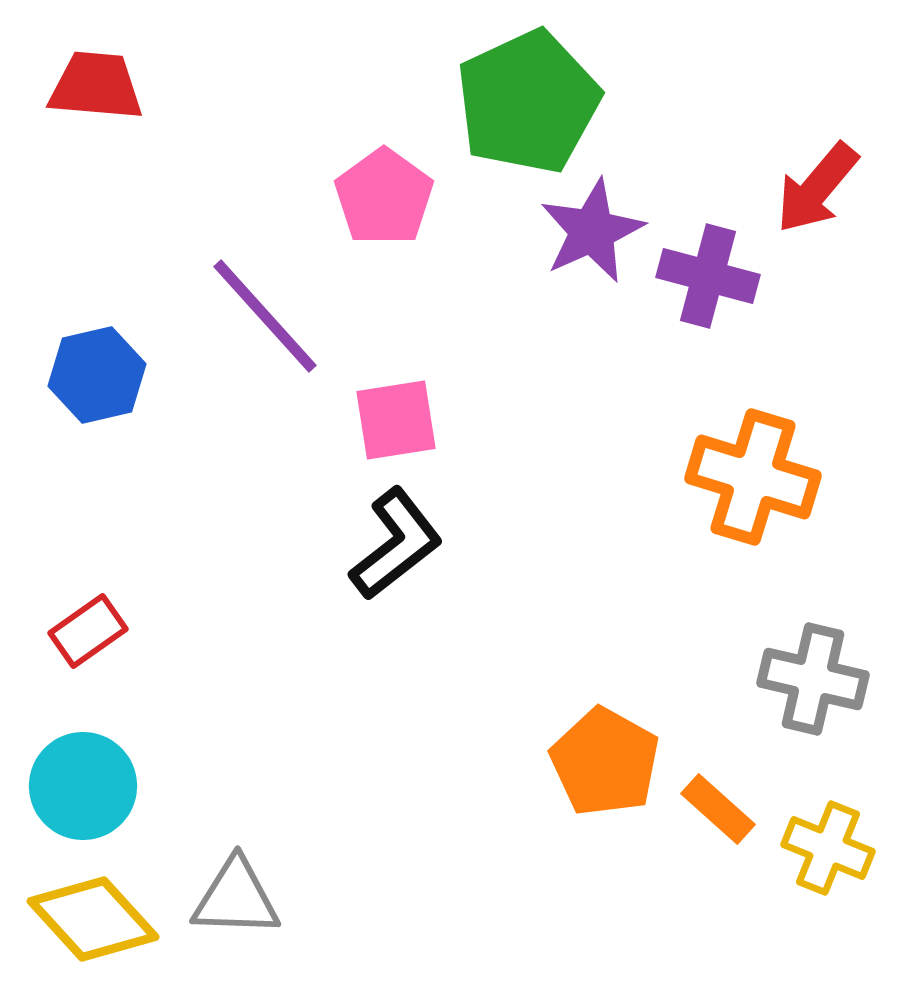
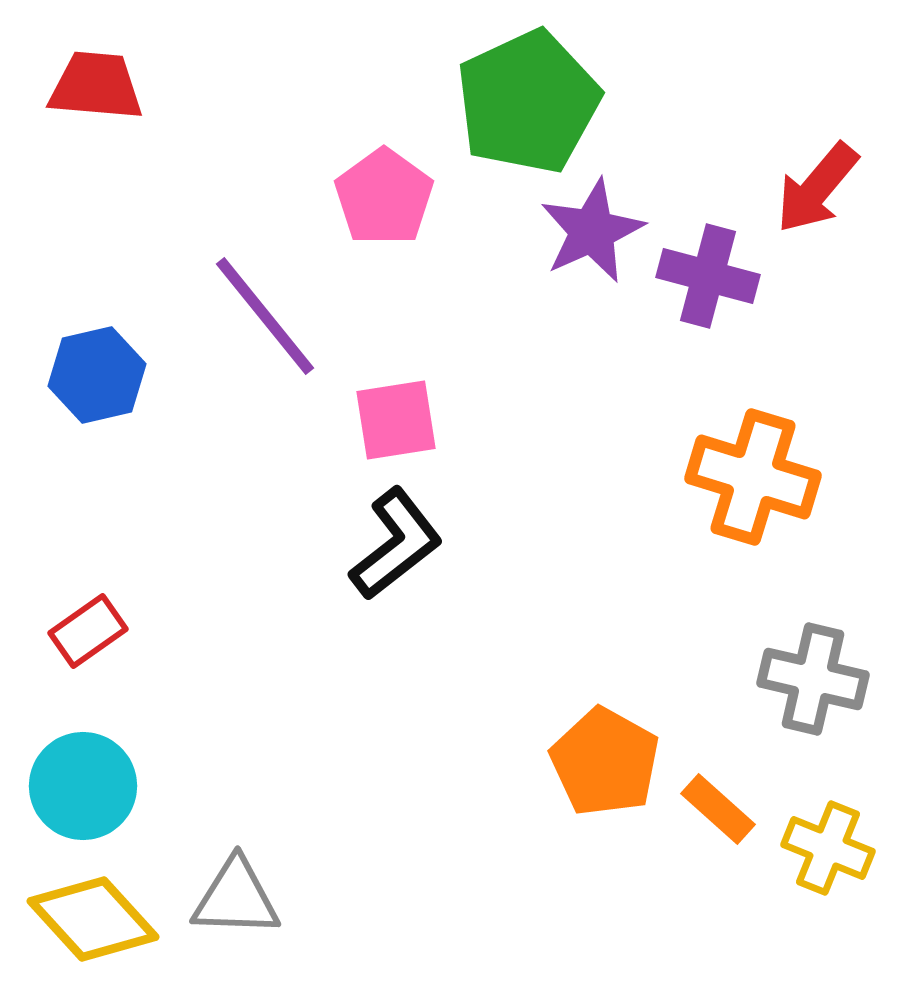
purple line: rotated 3 degrees clockwise
